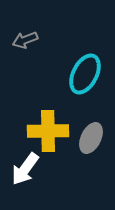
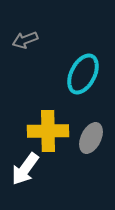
cyan ellipse: moved 2 px left
